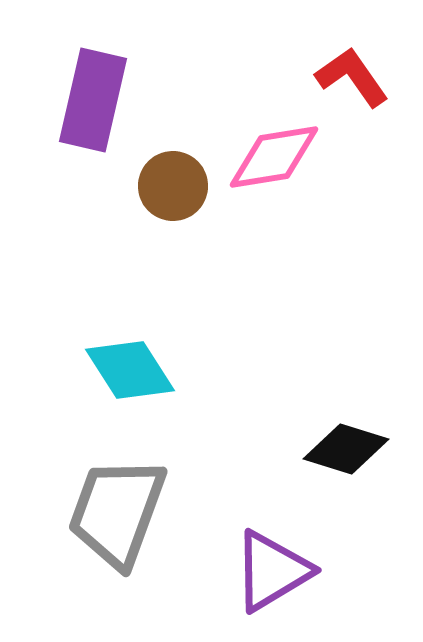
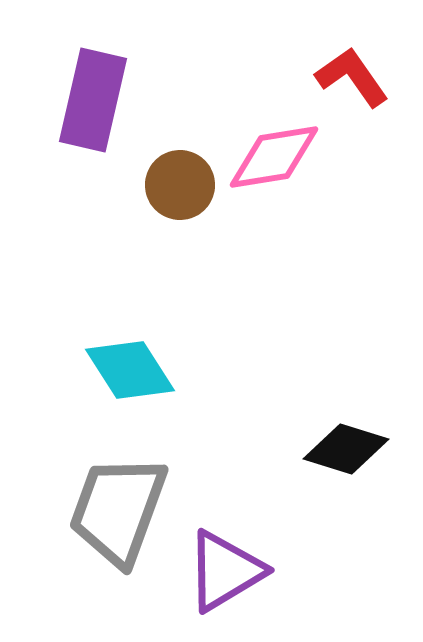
brown circle: moved 7 px right, 1 px up
gray trapezoid: moved 1 px right, 2 px up
purple triangle: moved 47 px left
